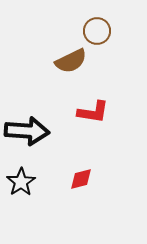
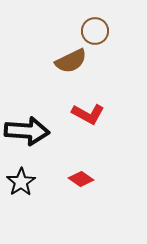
brown circle: moved 2 px left
red L-shape: moved 5 px left, 2 px down; rotated 20 degrees clockwise
red diamond: rotated 50 degrees clockwise
